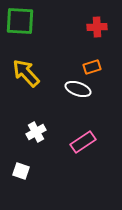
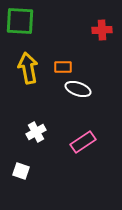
red cross: moved 5 px right, 3 px down
orange rectangle: moved 29 px left; rotated 18 degrees clockwise
yellow arrow: moved 2 px right, 5 px up; rotated 32 degrees clockwise
